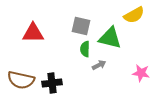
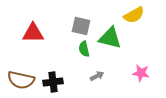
green semicircle: moved 1 px left; rotated 14 degrees counterclockwise
gray arrow: moved 2 px left, 11 px down
black cross: moved 1 px right, 1 px up
